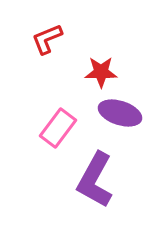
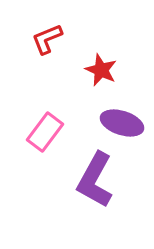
red star: moved 2 px up; rotated 24 degrees clockwise
purple ellipse: moved 2 px right, 10 px down
pink rectangle: moved 13 px left, 4 px down
